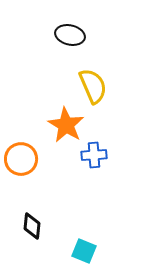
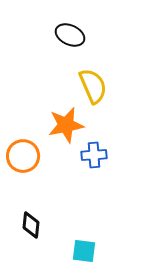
black ellipse: rotated 12 degrees clockwise
orange star: rotated 30 degrees clockwise
orange circle: moved 2 px right, 3 px up
black diamond: moved 1 px left, 1 px up
cyan square: rotated 15 degrees counterclockwise
